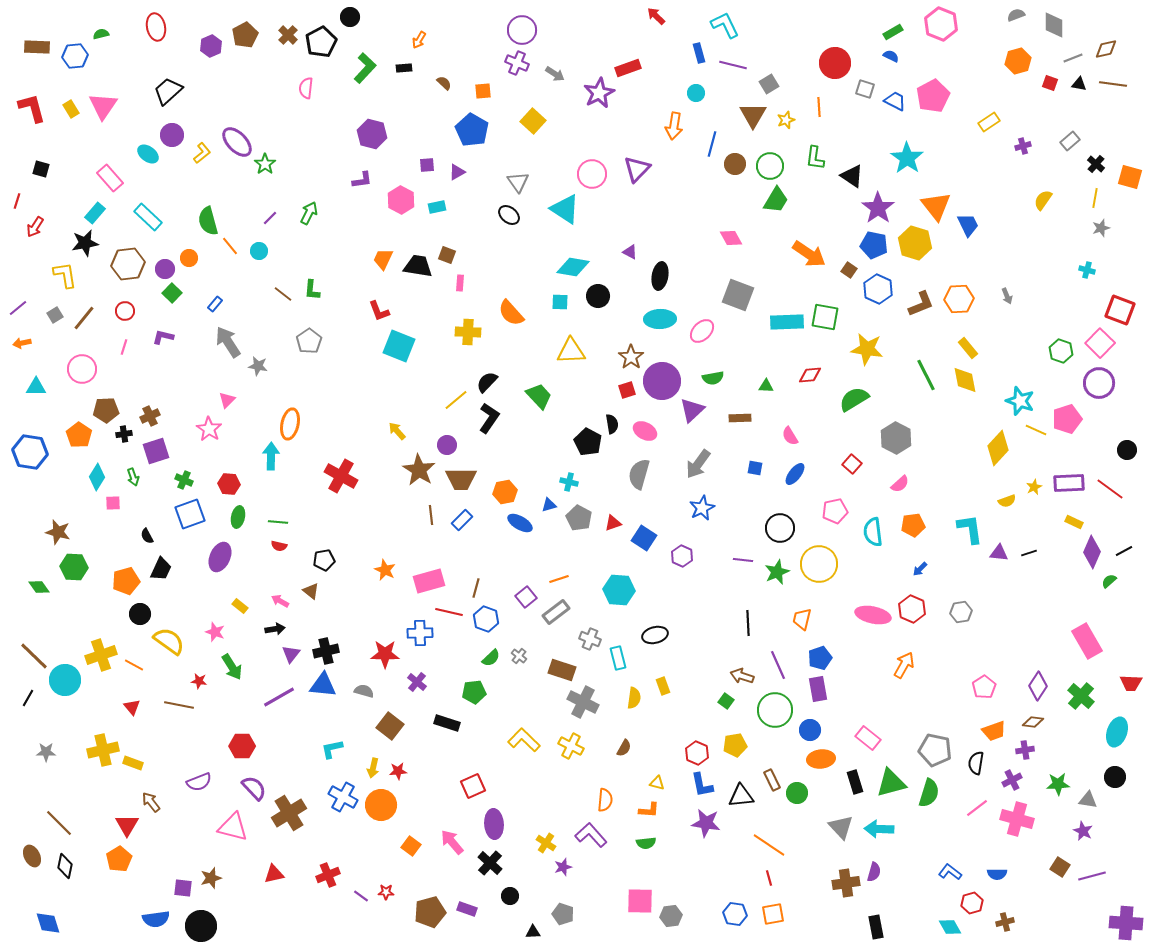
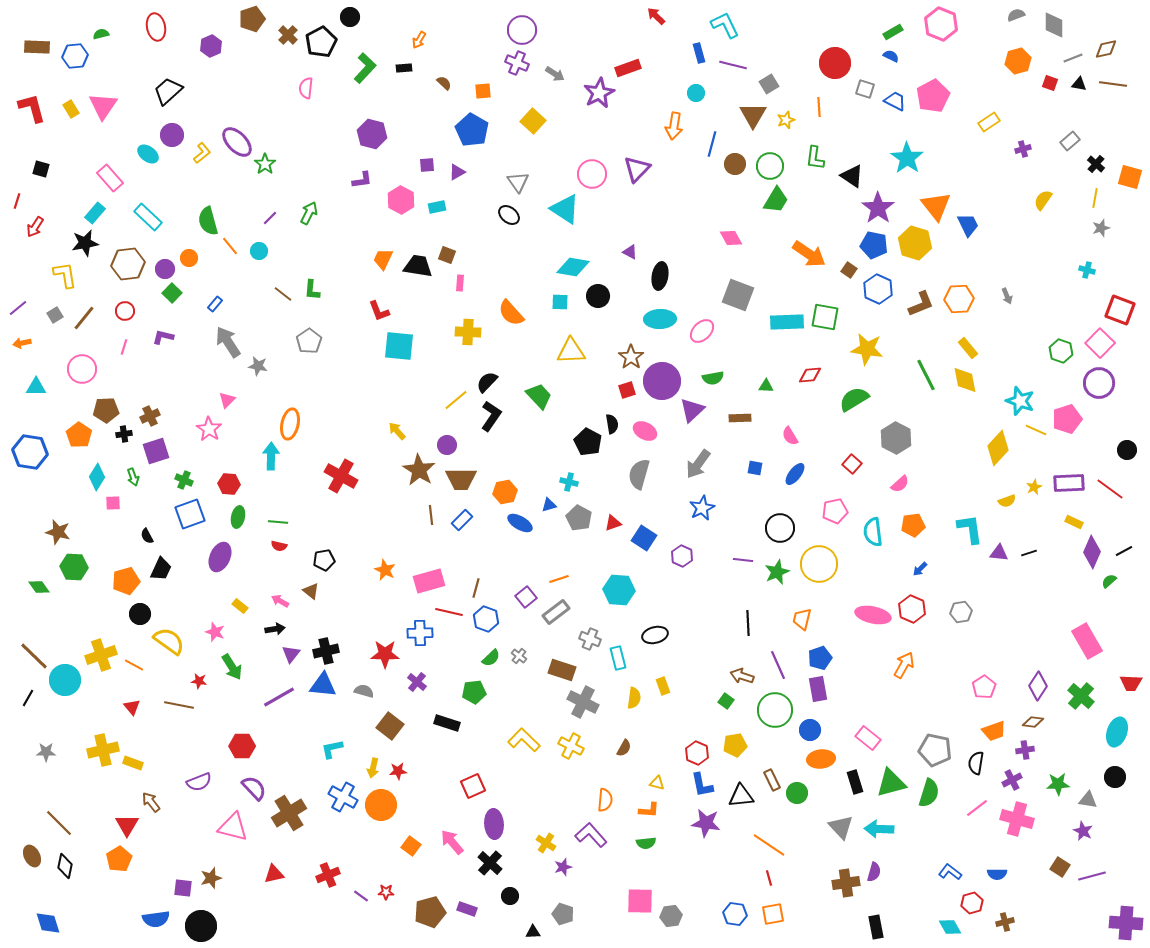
brown pentagon at (245, 35): moved 7 px right, 16 px up; rotated 10 degrees clockwise
purple cross at (1023, 146): moved 3 px down
cyan square at (399, 346): rotated 16 degrees counterclockwise
black L-shape at (489, 418): moved 2 px right, 2 px up
